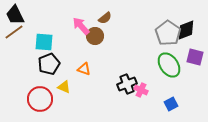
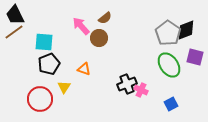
brown circle: moved 4 px right, 2 px down
yellow triangle: rotated 40 degrees clockwise
